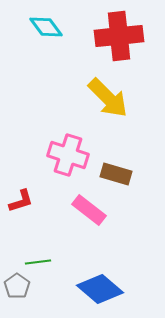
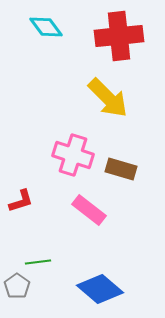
pink cross: moved 5 px right
brown rectangle: moved 5 px right, 5 px up
